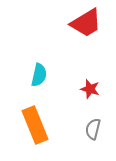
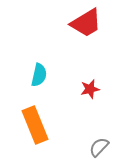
red star: rotated 30 degrees counterclockwise
gray semicircle: moved 6 px right, 18 px down; rotated 30 degrees clockwise
